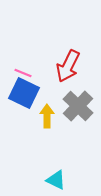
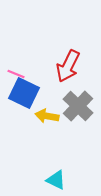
pink line: moved 7 px left, 1 px down
yellow arrow: rotated 80 degrees counterclockwise
